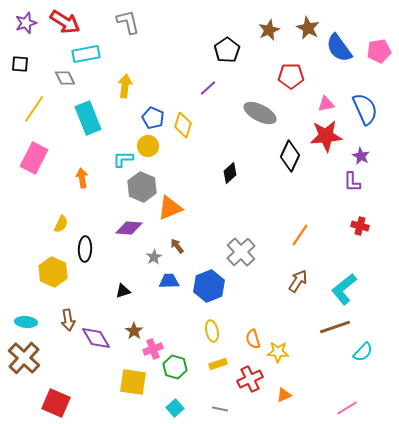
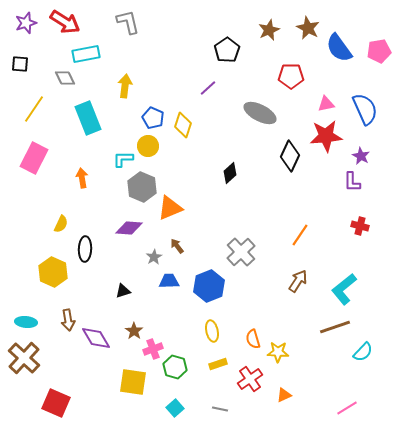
red cross at (250, 379): rotated 10 degrees counterclockwise
